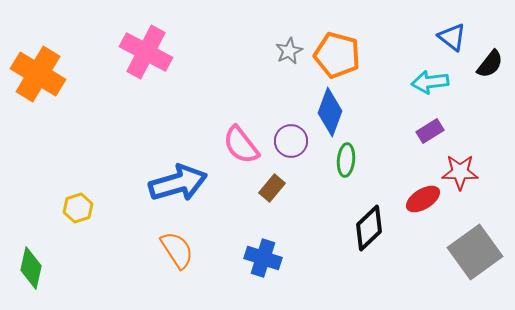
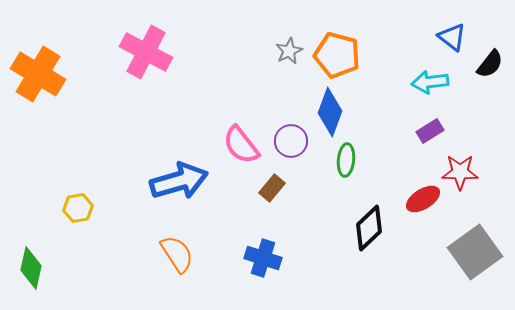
blue arrow: moved 1 px right, 2 px up
yellow hexagon: rotated 8 degrees clockwise
orange semicircle: moved 4 px down
